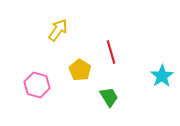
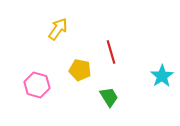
yellow arrow: moved 1 px up
yellow pentagon: rotated 20 degrees counterclockwise
